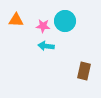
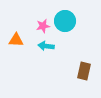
orange triangle: moved 20 px down
pink star: rotated 16 degrees counterclockwise
